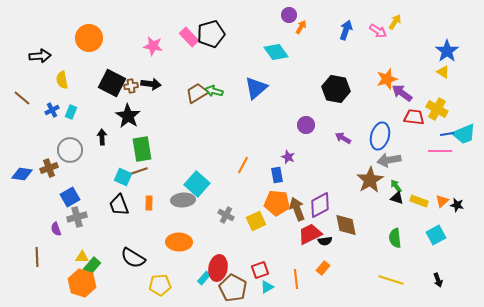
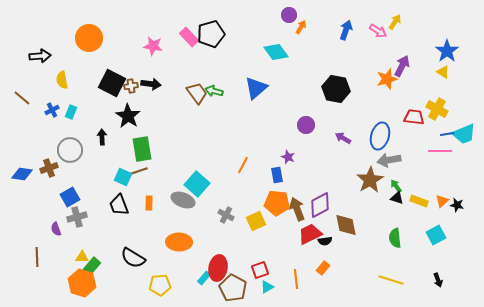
brown trapezoid at (197, 93): rotated 85 degrees clockwise
purple arrow at (402, 93): moved 27 px up; rotated 80 degrees clockwise
gray ellipse at (183, 200): rotated 25 degrees clockwise
